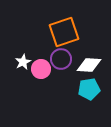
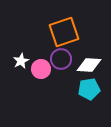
white star: moved 2 px left, 1 px up
